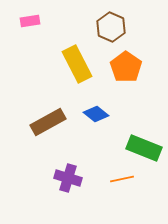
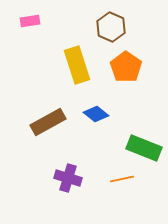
yellow rectangle: moved 1 px down; rotated 9 degrees clockwise
